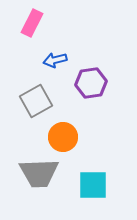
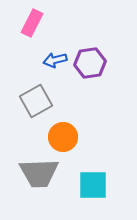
purple hexagon: moved 1 px left, 20 px up
